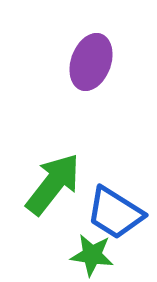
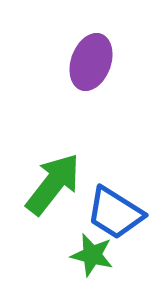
green star: rotated 6 degrees clockwise
